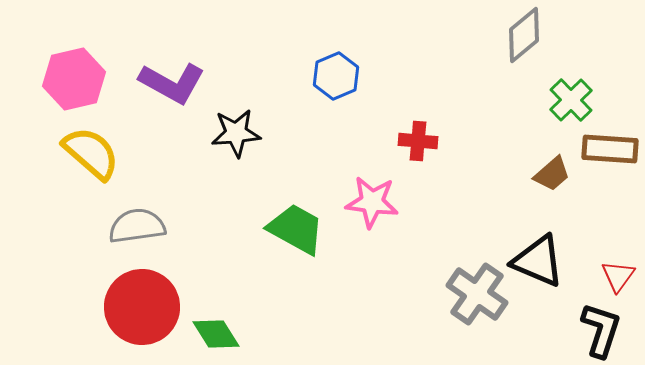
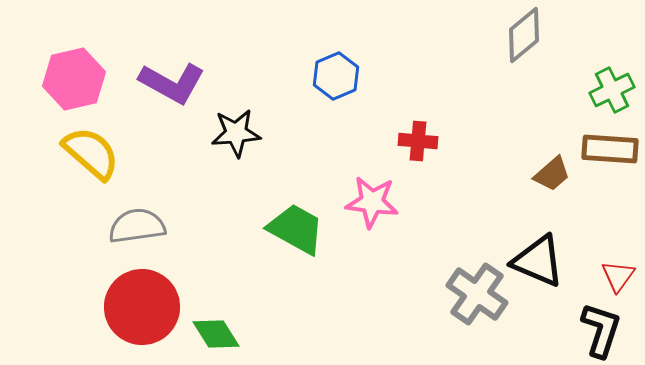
green cross: moved 41 px right, 10 px up; rotated 18 degrees clockwise
